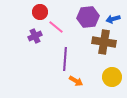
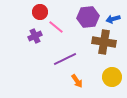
purple line: rotated 60 degrees clockwise
orange arrow: moved 1 px right; rotated 24 degrees clockwise
